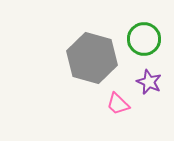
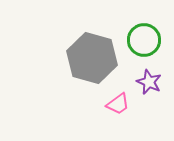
green circle: moved 1 px down
pink trapezoid: rotated 80 degrees counterclockwise
